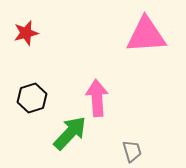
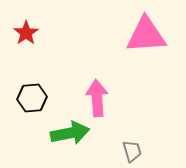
red star: rotated 20 degrees counterclockwise
black hexagon: rotated 12 degrees clockwise
green arrow: rotated 36 degrees clockwise
